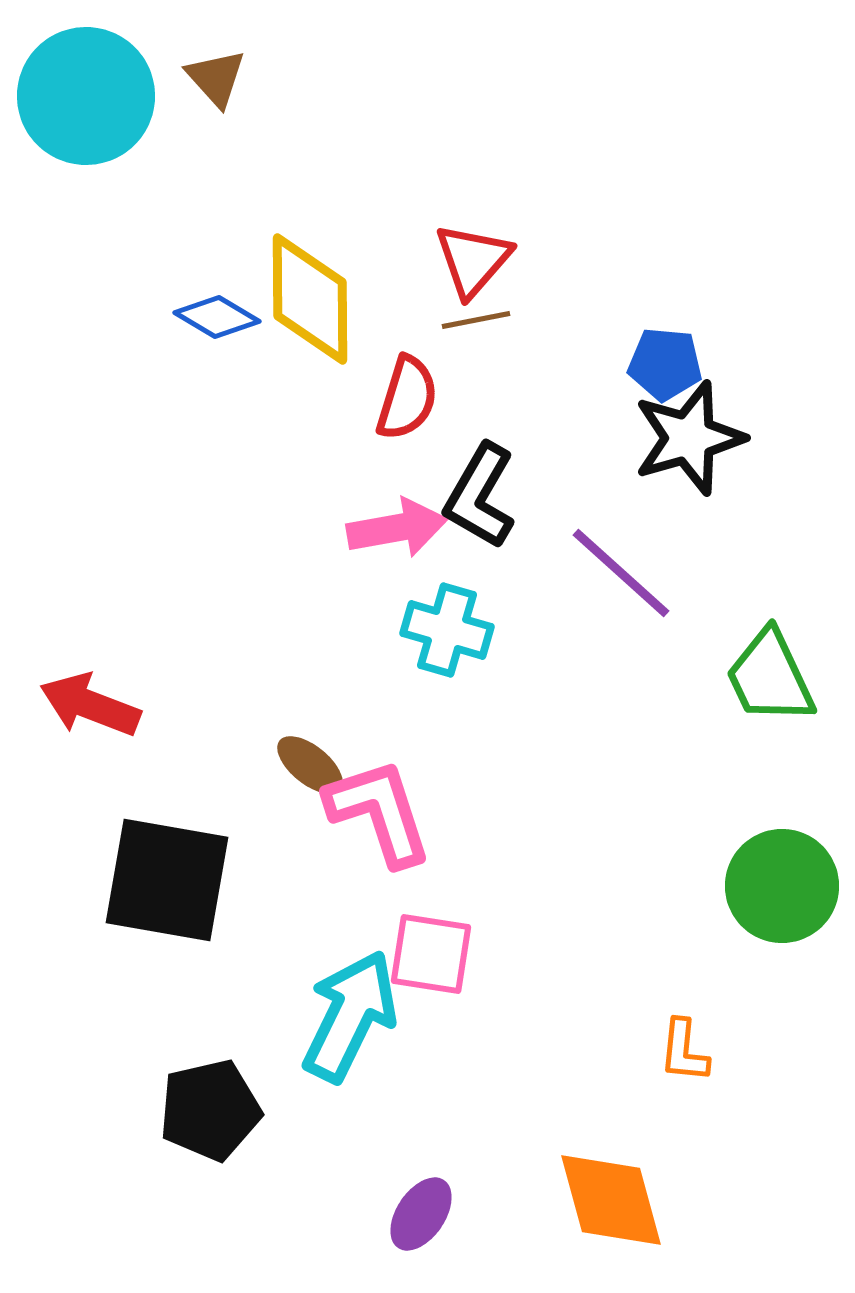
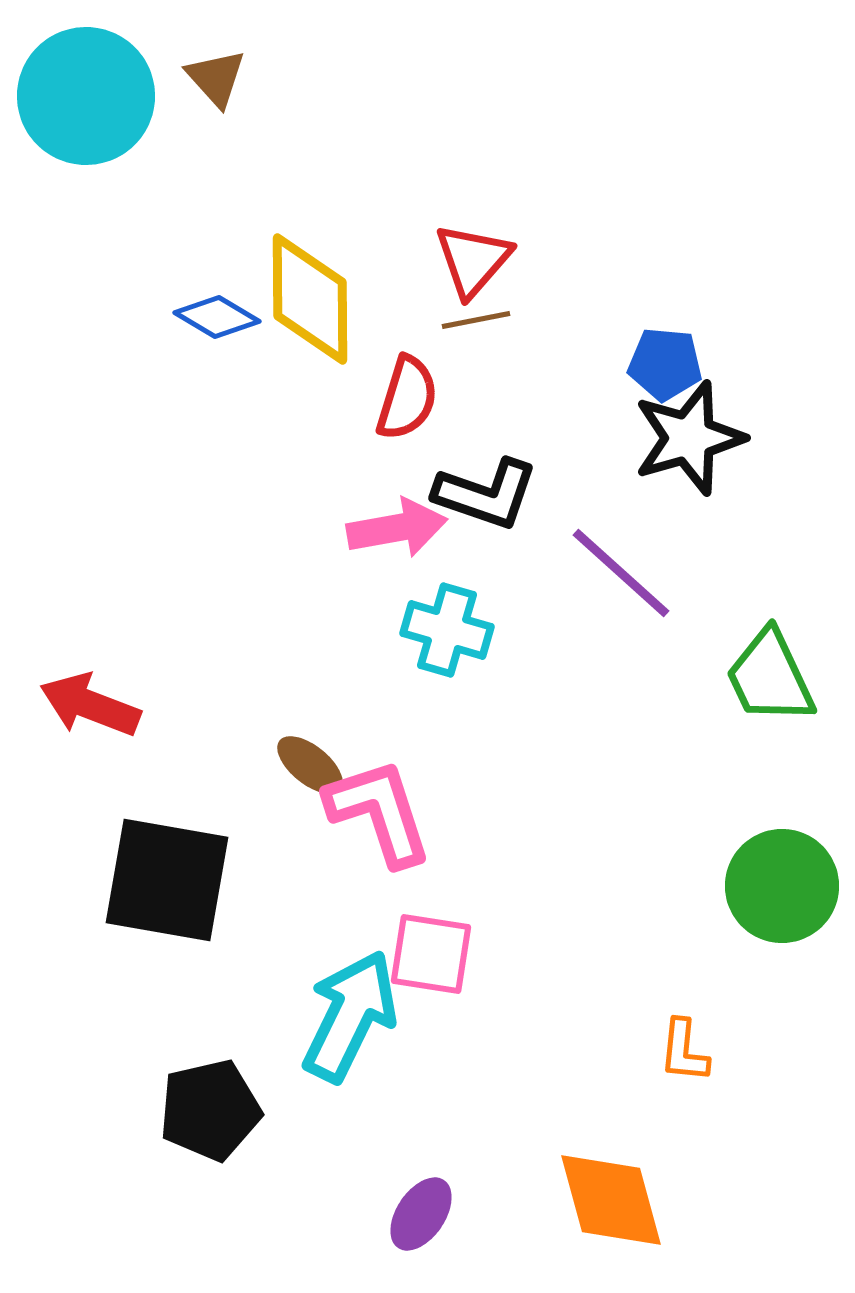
black L-shape: moved 6 px right, 2 px up; rotated 101 degrees counterclockwise
